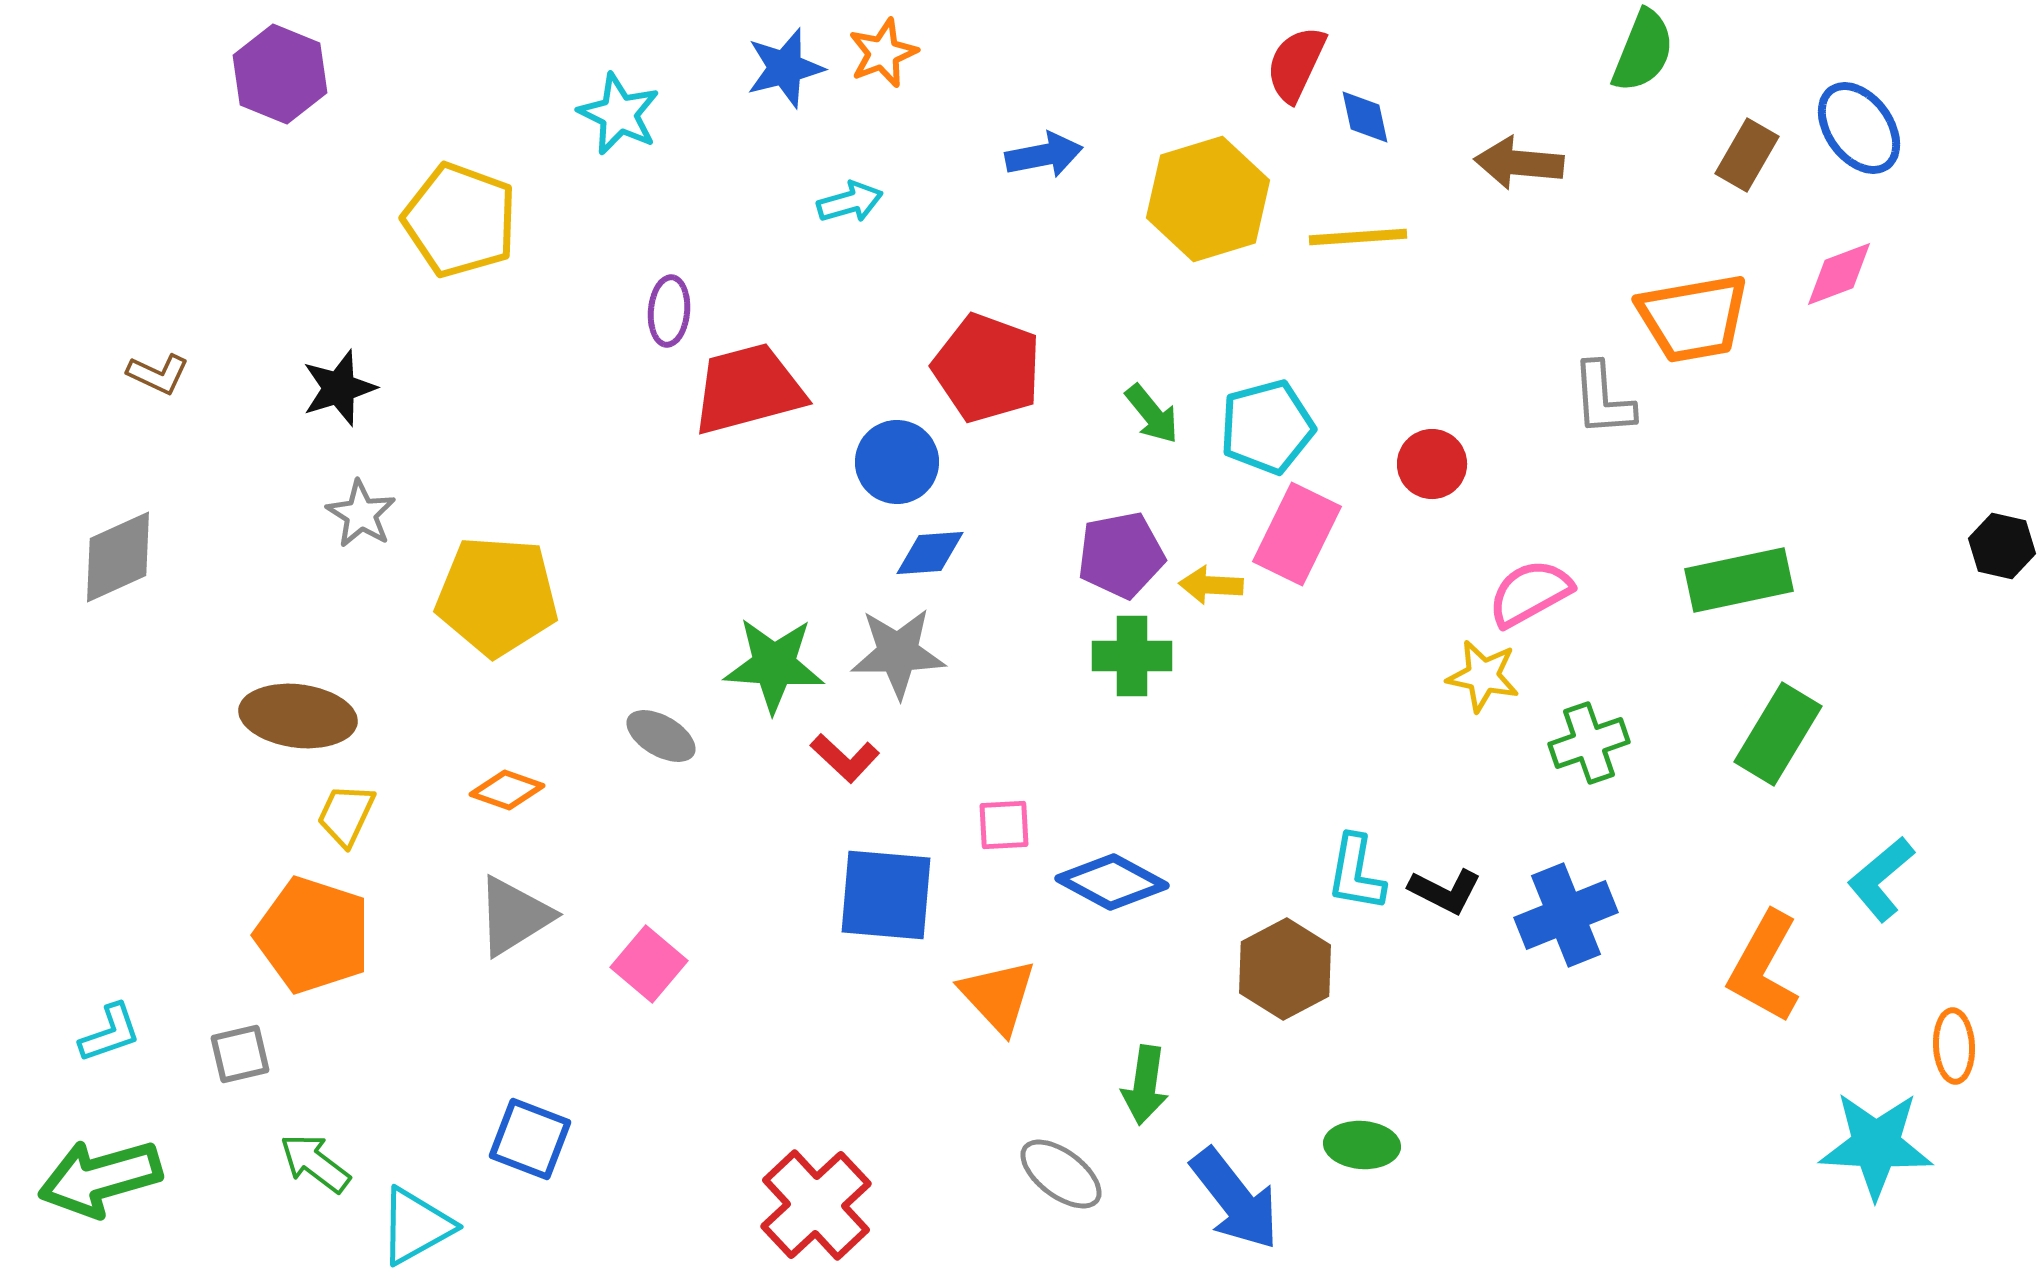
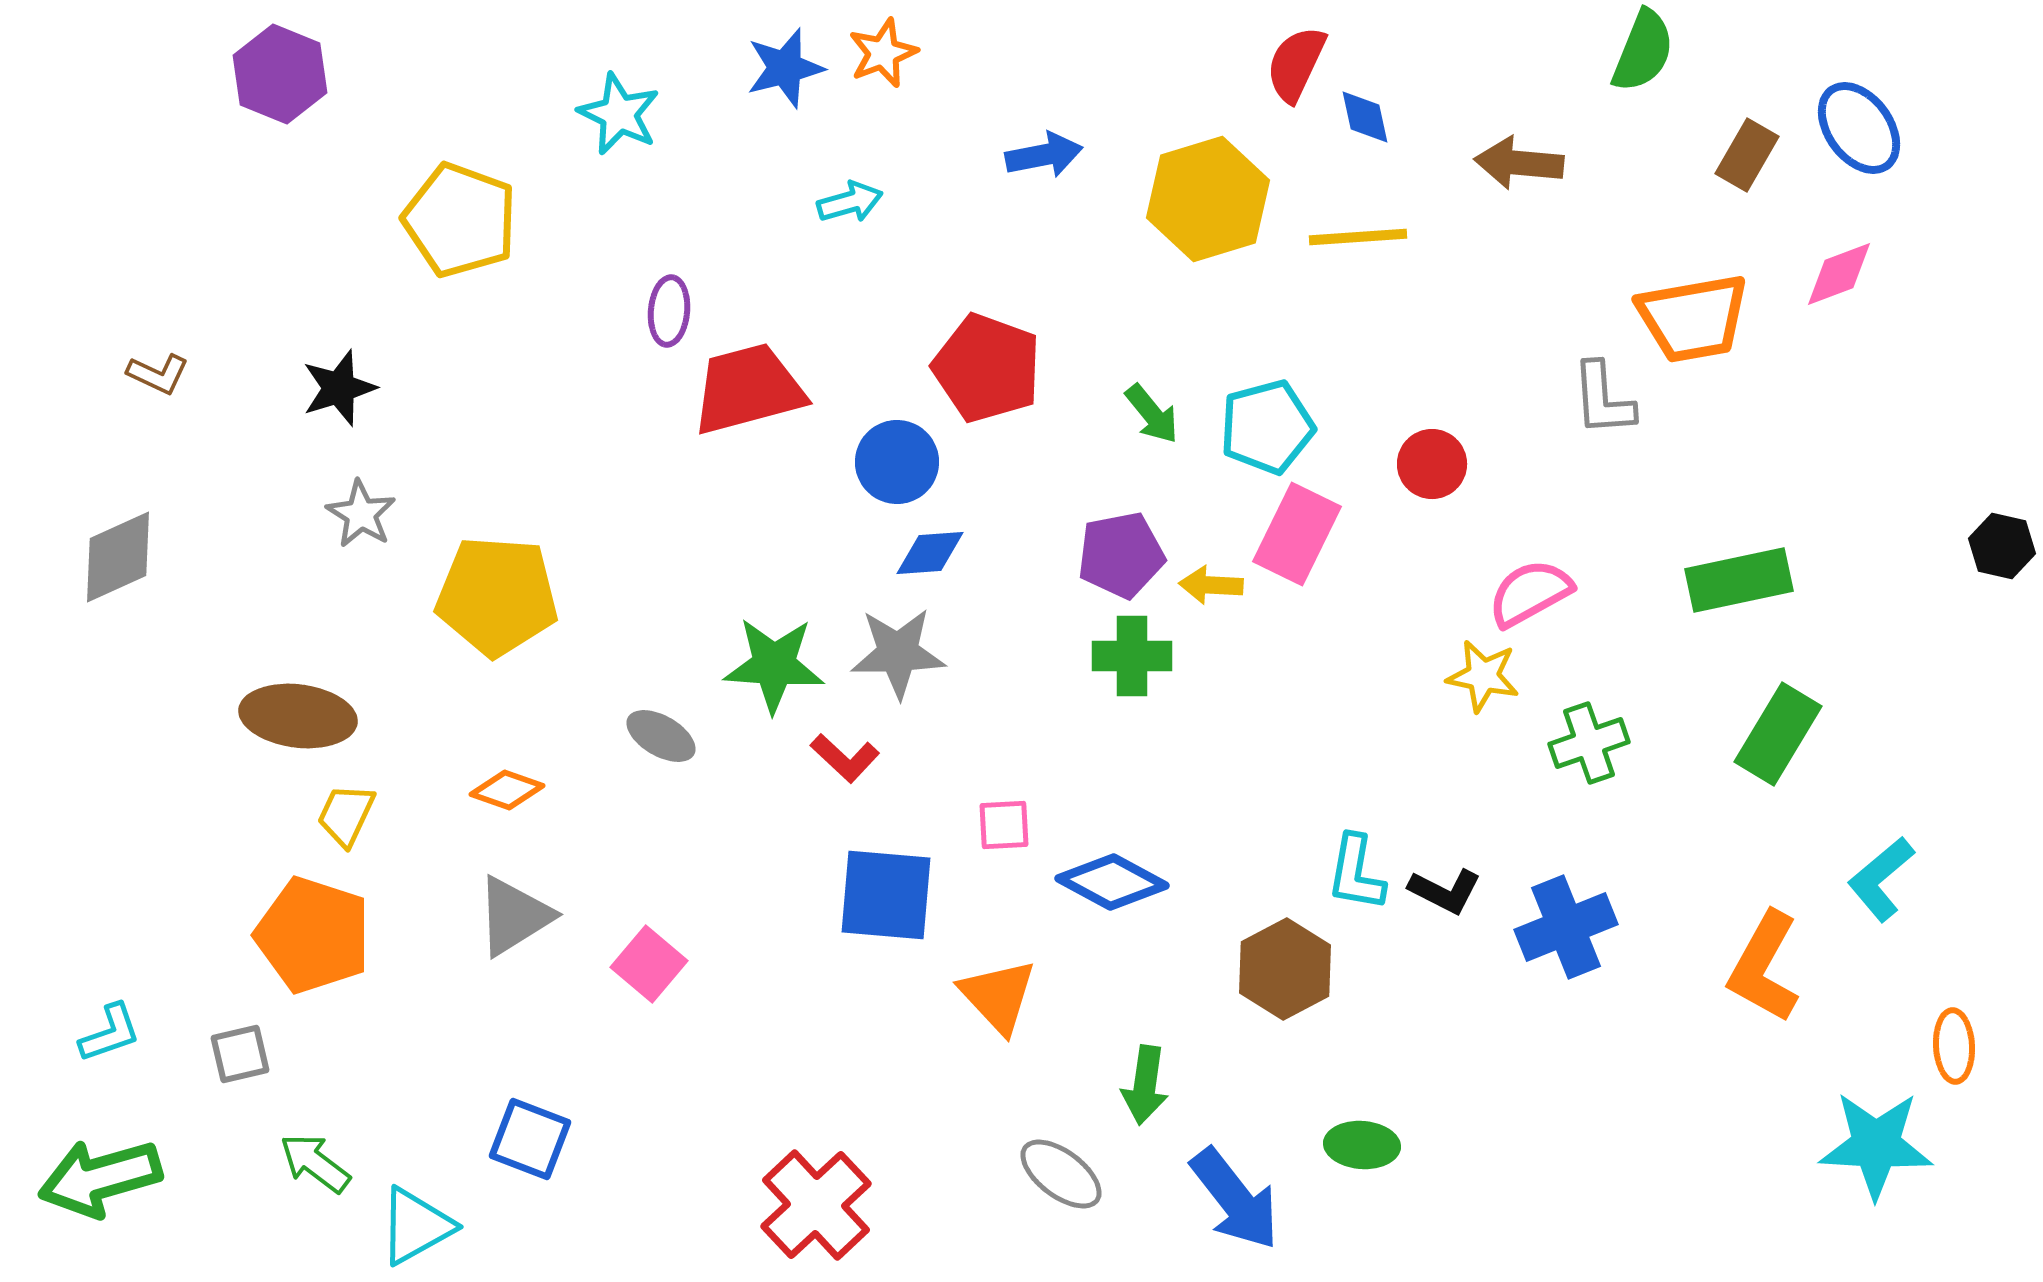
blue cross at (1566, 915): moved 12 px down
